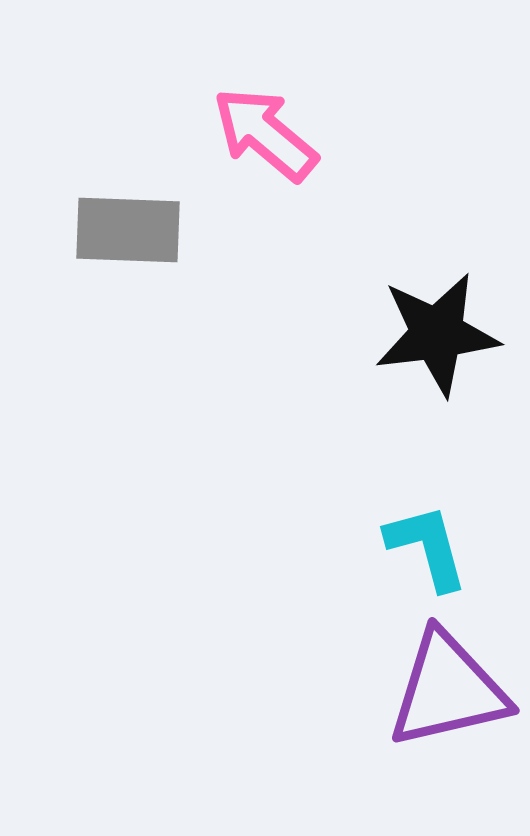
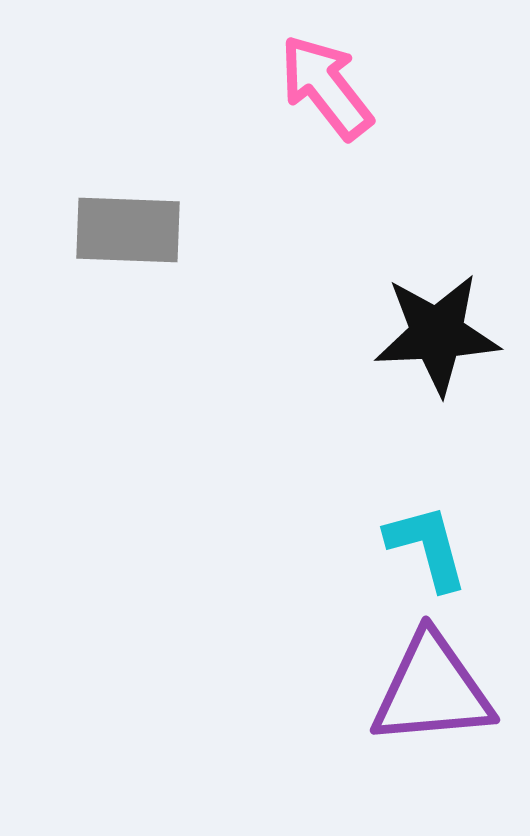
pink arrow: moved 61 px right, 47 px up; rotated 12 degrees clockwise
black star: rotated 4 degrees clockwise
purple triangle: moved 16 px left; rotated 8 degrees clockwise
